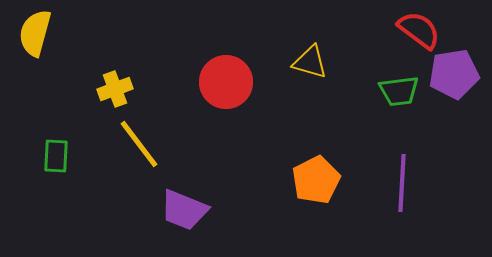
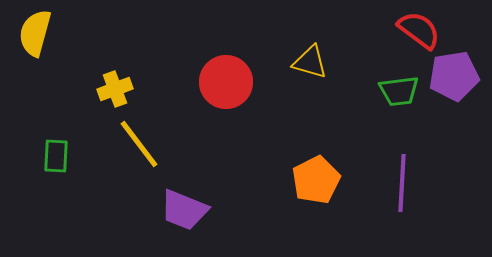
purple pentagon: moved 2 px down
